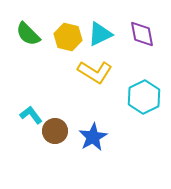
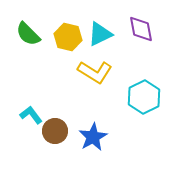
purple diamond: moved 1 px left, 5 px up
